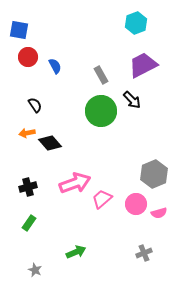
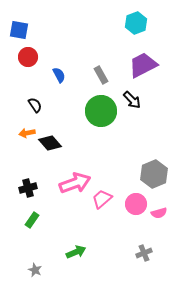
blue semicircle: moved 4 px right, 9 px down
black cross: moved 1 px down
green rectangle: moved 3 px right, 3 px up
